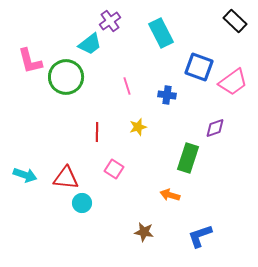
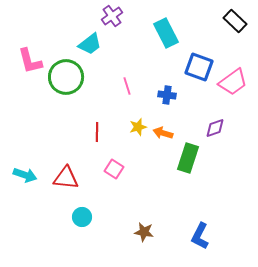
purple cross: moved 2 px right, 5 px up
cyan rectangle: moved 5 px right
orange arrow: moved 7 px left, 62 px up
cyan circle: moved 14 px down
blue L-shape: rotated 44 degrees counterclockwise
